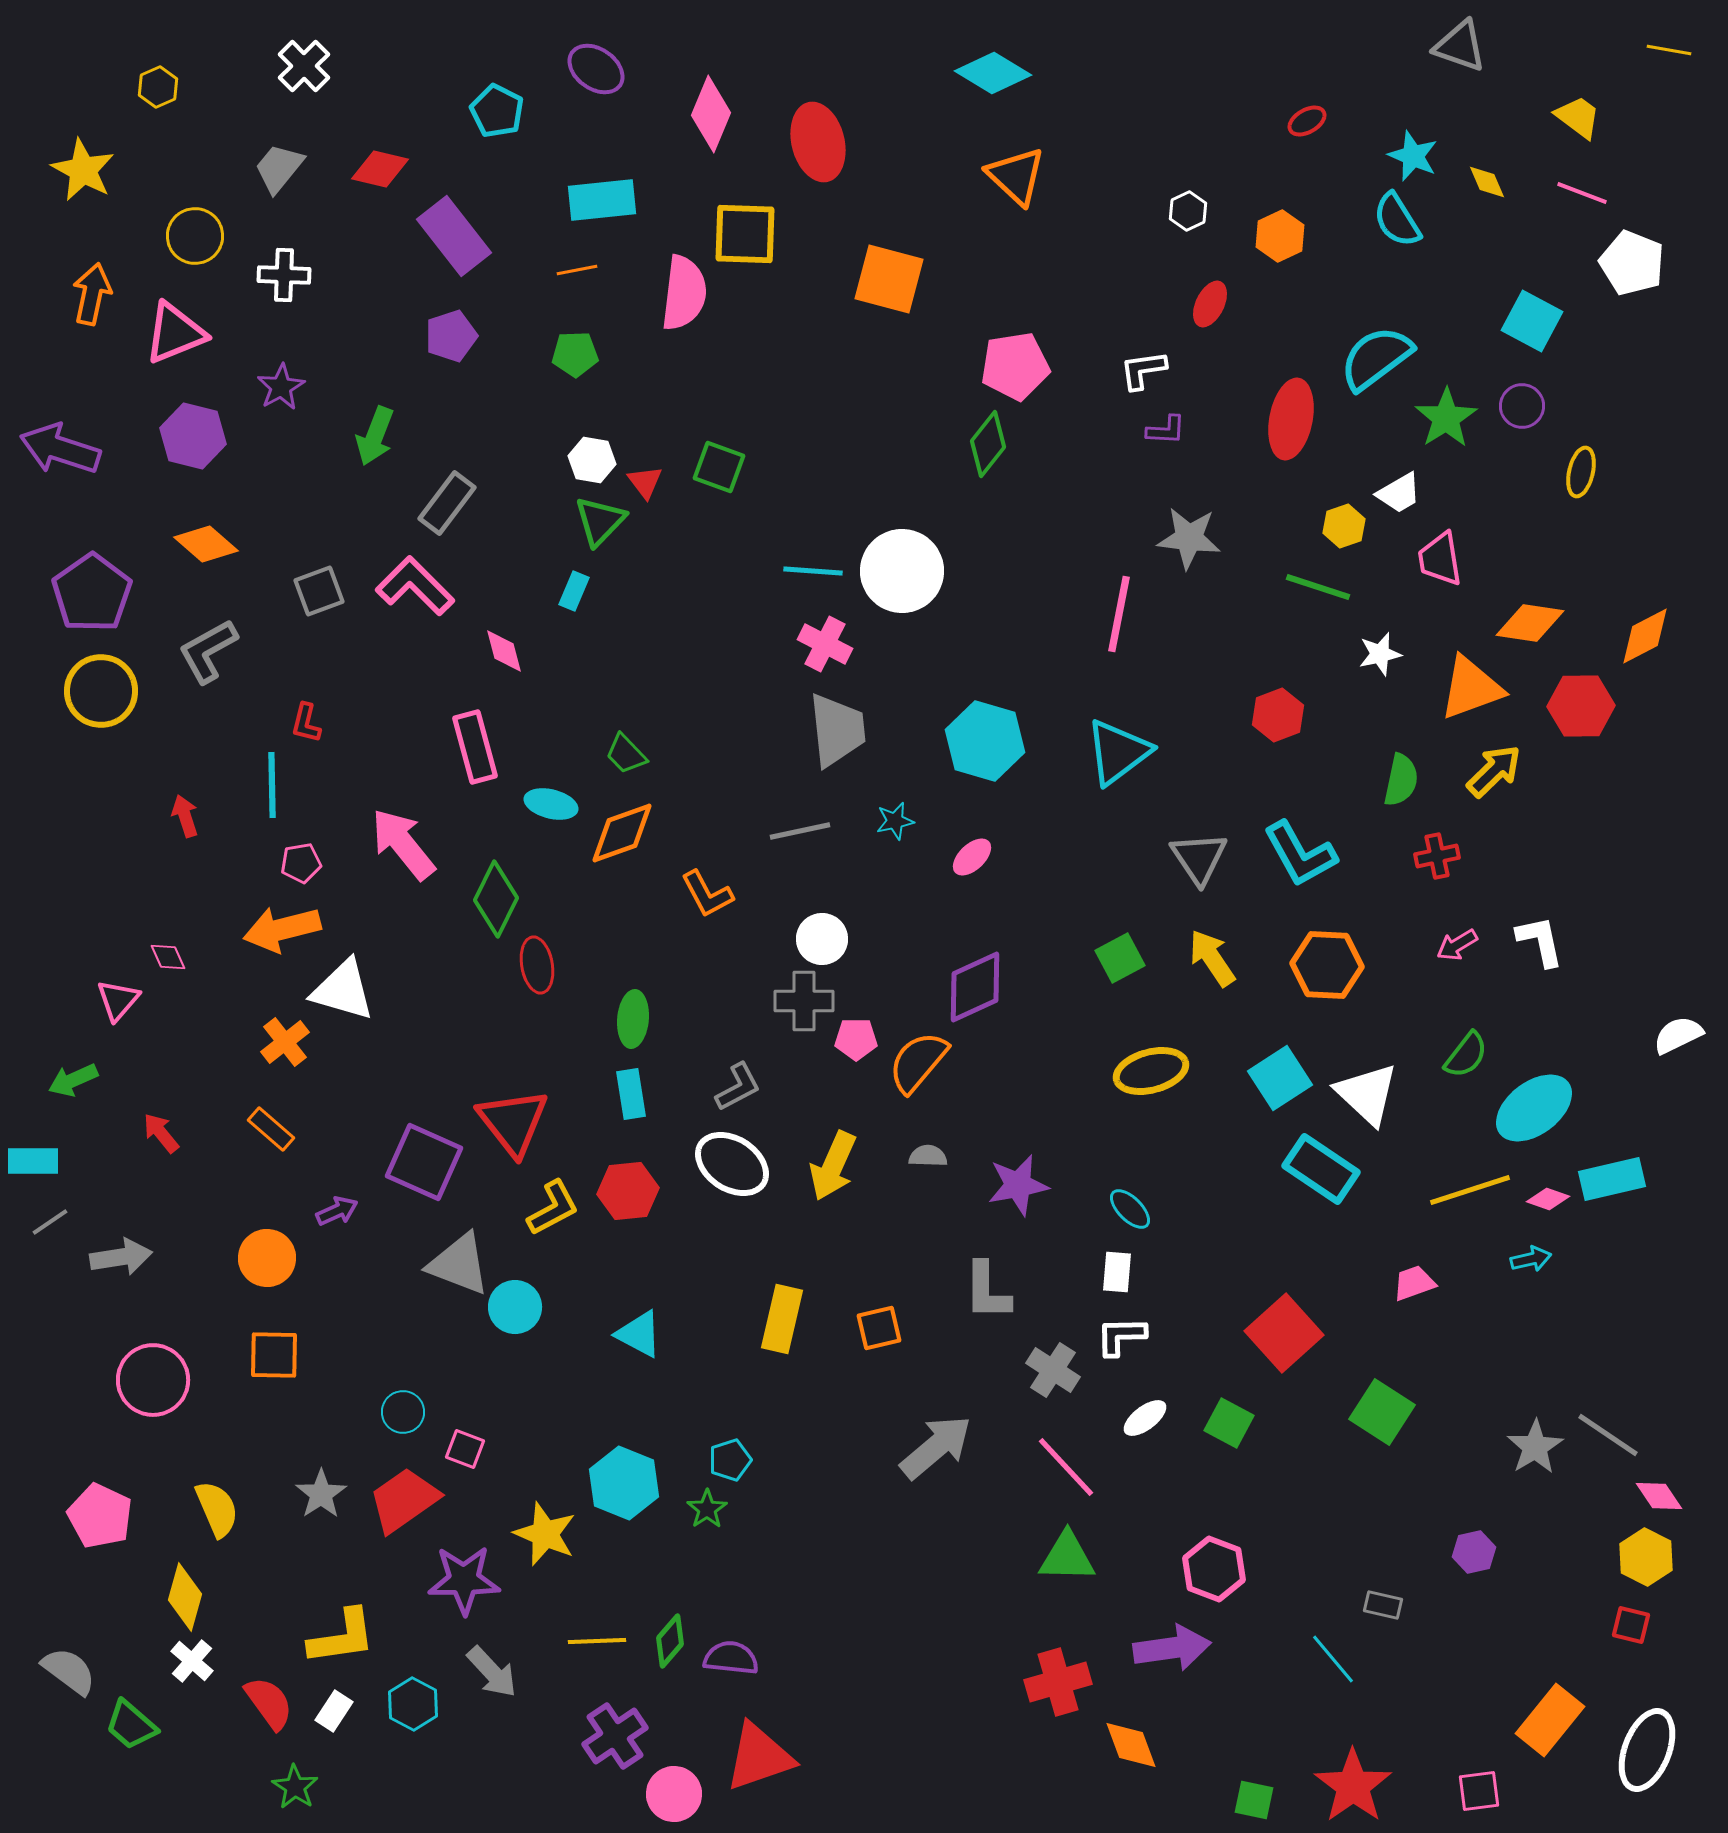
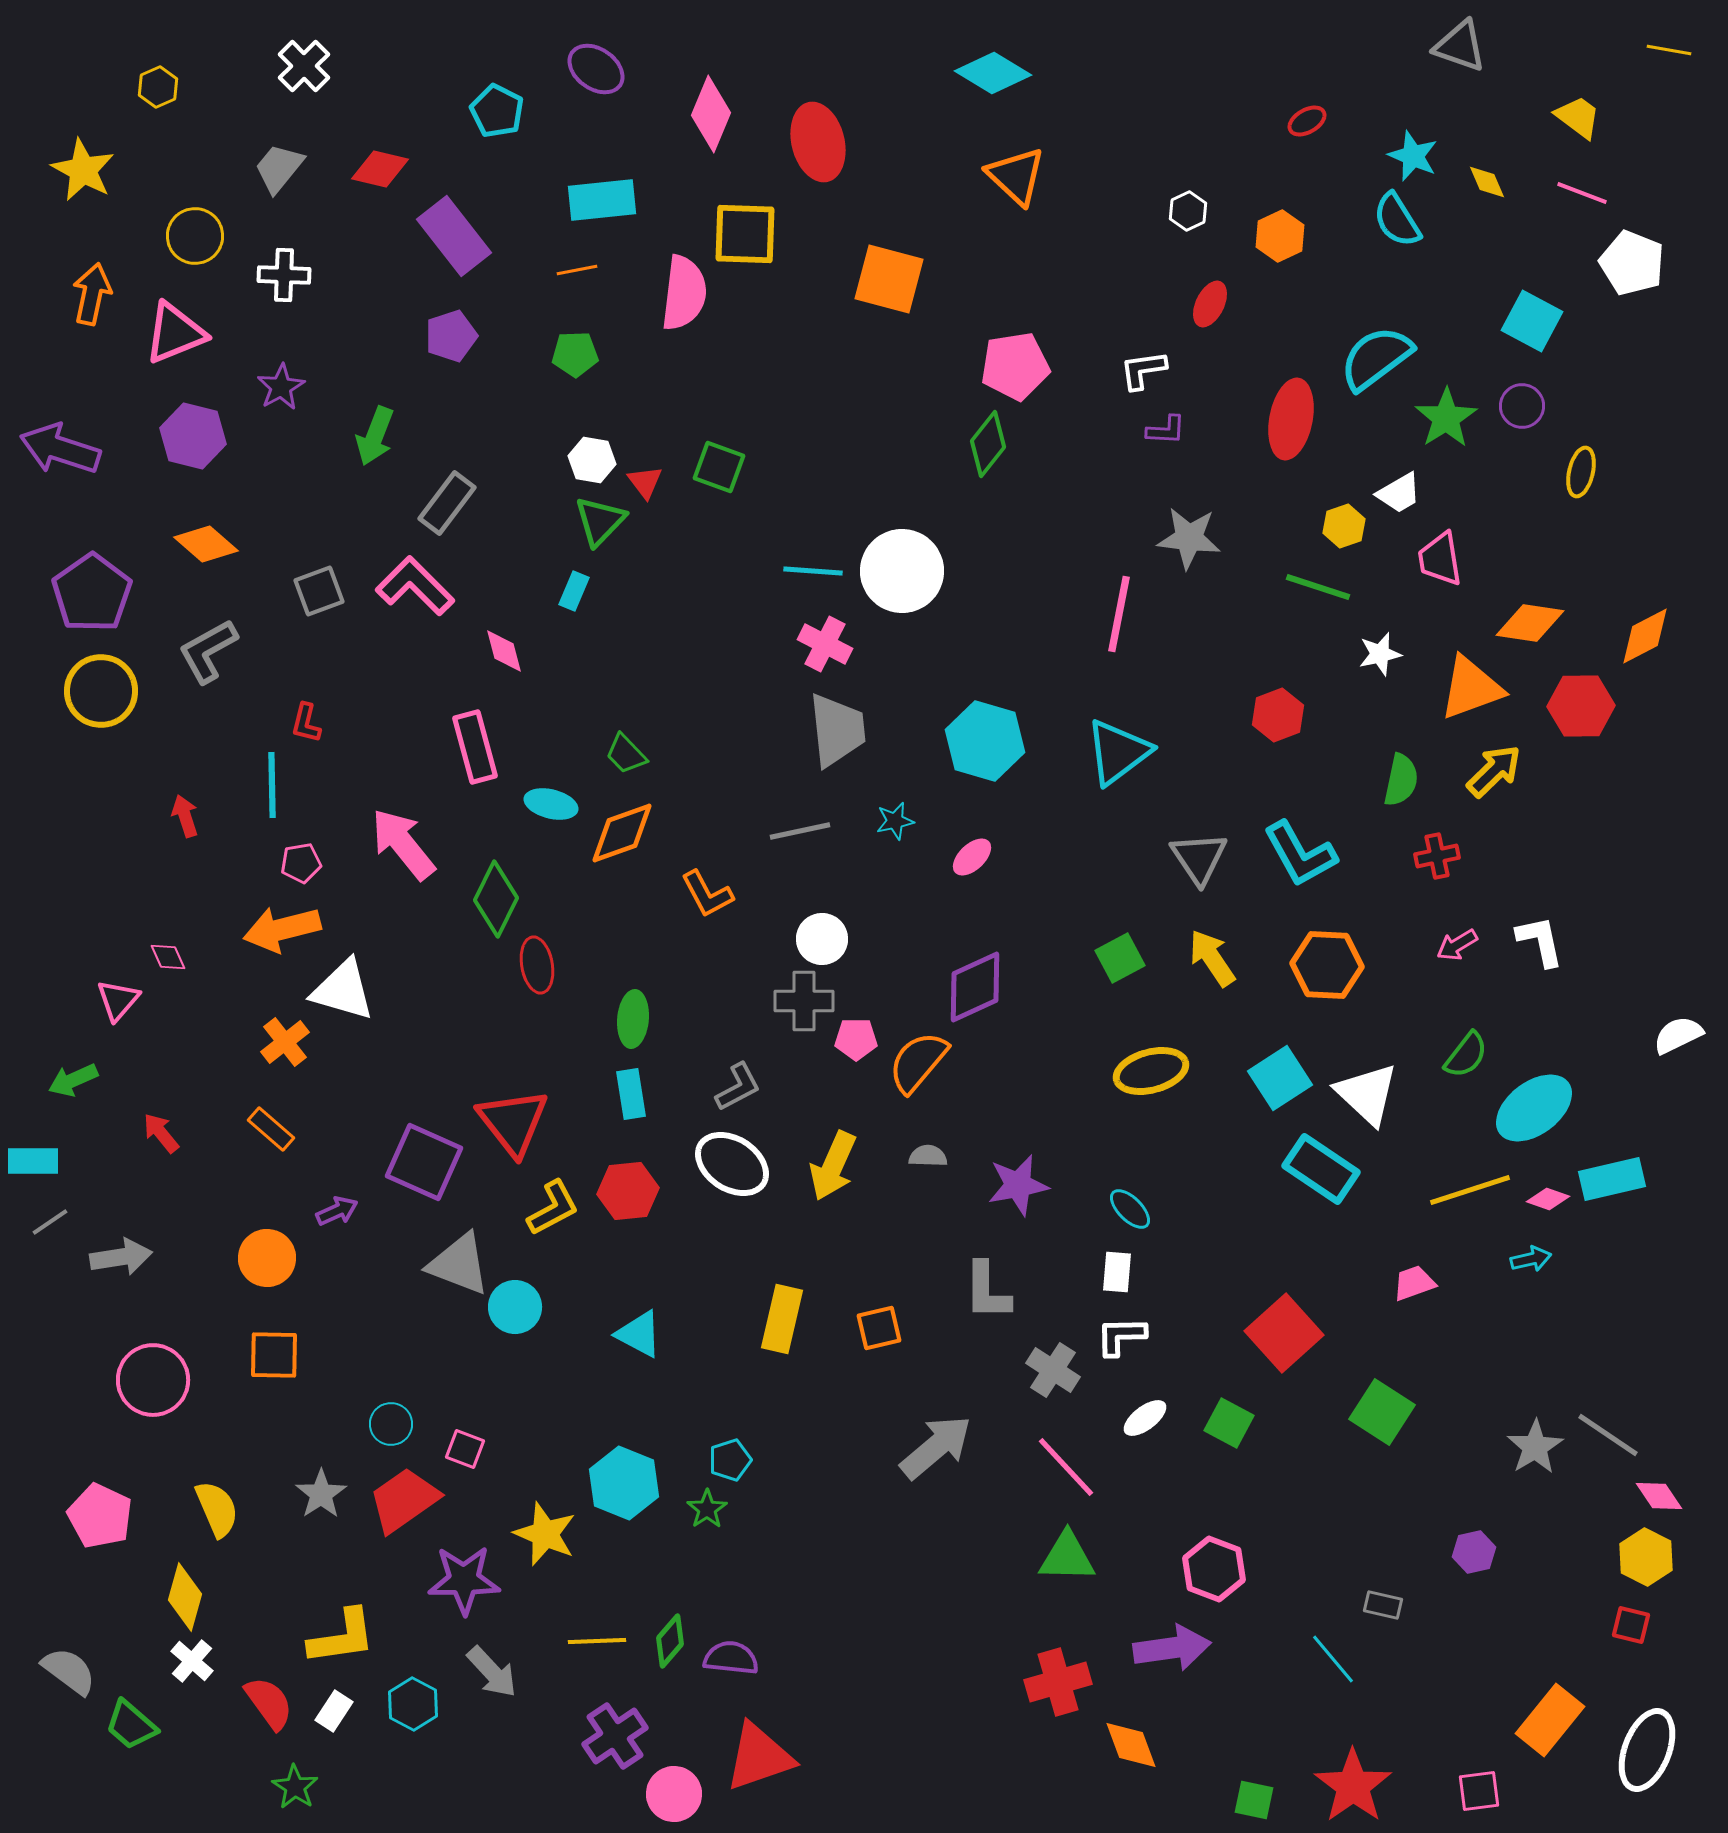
cyan circle at (403, 1412): moved 12 px left, 12 px down
